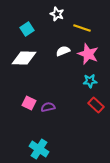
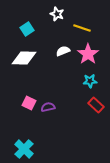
pink star: rotated 15 degrees clockwise
cyan cross: moved 15 px left; rotated 12 degrees clockwise
